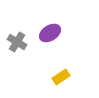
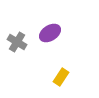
yellow rectangle: rotated 24 degrees counterclockwise
